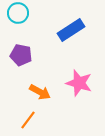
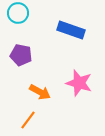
blue rectangle: rotated 52 degrees clockwise
